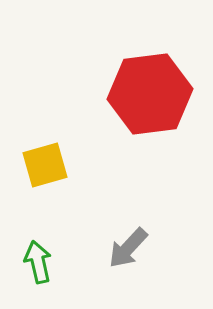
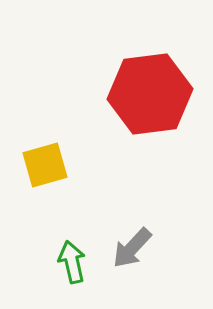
gray arrow: moved 4 px right
green arrow: moved 34 px right
